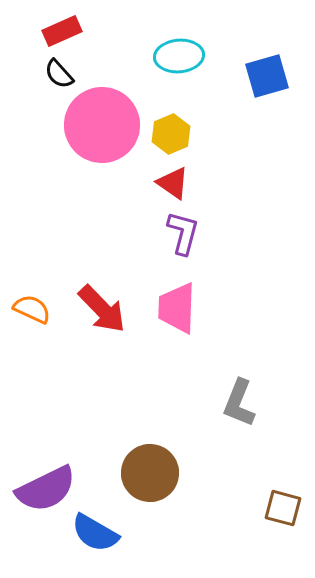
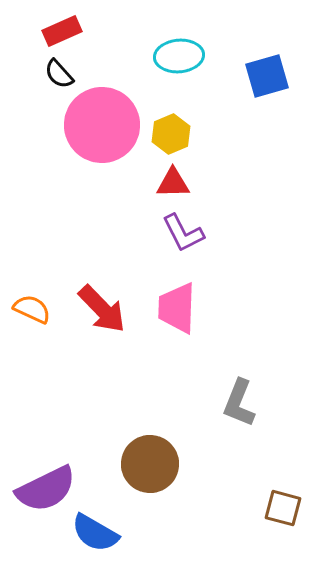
red triangle: rotated 36 degrees counterclockwise
purple L-shape: rotated 138 degrees clockwise
brown circle: moved 9 px up
